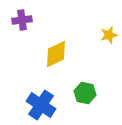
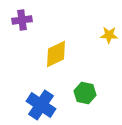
yellow star: rotated 18 degrees clockwise
